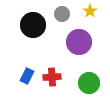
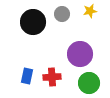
yellow star: rotated 24 degrees clockwise
black circle: moved 3 px up
purple circle: moved 1 px right, 12 px down
blue rectangle: rotated 14 degrees counterclockwise
